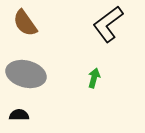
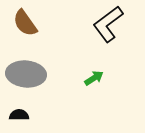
gray ellipse: rotated 9 degrees counterclockwise
green arrow: rotated 42 degrees clockwise
